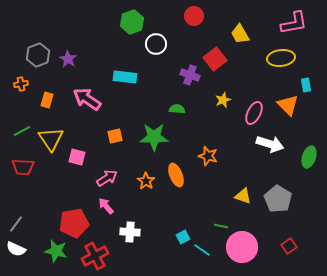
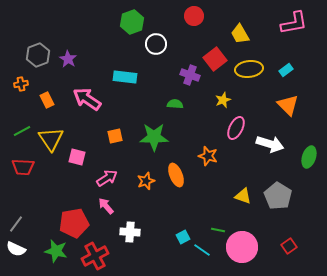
yellow ellipse at (281, 58): moved 32 px left, 11 px down
cyan rectangle at (306, 85): moved 20 px left, 15 px up; rotated 64 degrees clockwise
orange rectangle at (47, 100): rotated 42 degrees counterclockwise
green semicircle at (177, 109): moved 2 px left, 5 px up
pink ellipse at (254, 113): moved 18 px left, 15 px down
orange star at (146, 181): rotated 18 degrees clockwise
gray pentagon at (278, 199): moved 3 px up
green line at (221, 226): moved 3 px left, 4 px down
